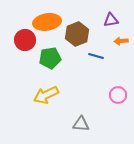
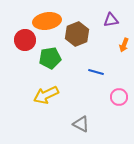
orange ellipse: moved 1 px up
orange arrow: moved 3 px right, 4 px down; rotated 64 degrees counterclockwise
blue line: moved 16 px down
pink circle: moved 1 px right, 2 px down
gray triangle: rotated 24 degrees clockwise
